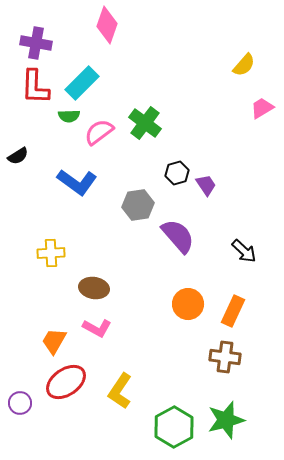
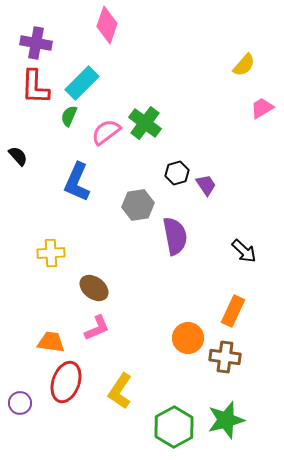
green semicircle: rotated 115 degrees clockwise
pink semicircle: moved 7 px right
black semicircle: rotated 100 degrees counterclockwise
blue L-shape: rotated 78 degrees clockwise
purple semicircle: moved 3 px left; rotated 30 degrees clockwise
brown ellipse: rotated 28 degrees clockwise
orange circle: moved 34 px down
pink L-shape: rotated 52 degrees counterclockwise
orange trapezoid: moved 3 px left, 1 px down; rotated 68 degrees clockwise
red ellipse: rotated 36 degrees counterclockwise
